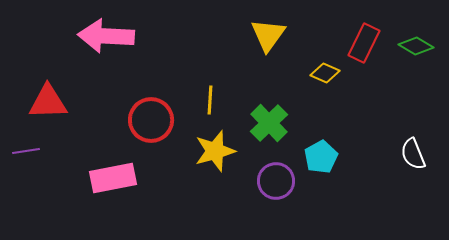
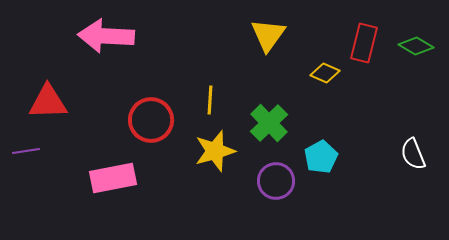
red rectangle: rotated 12 degrees counterclockwise
